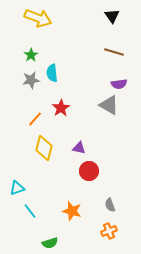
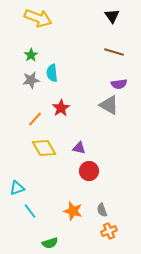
yellow diamond: rotated 45 degrees counterclockwise
gray semicircle: moved 8 px left, 5 px down
orange star: moved 1 px right
